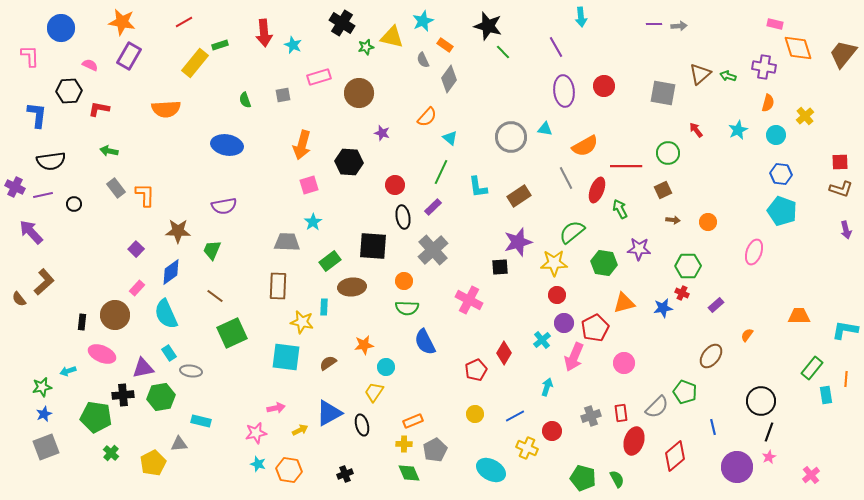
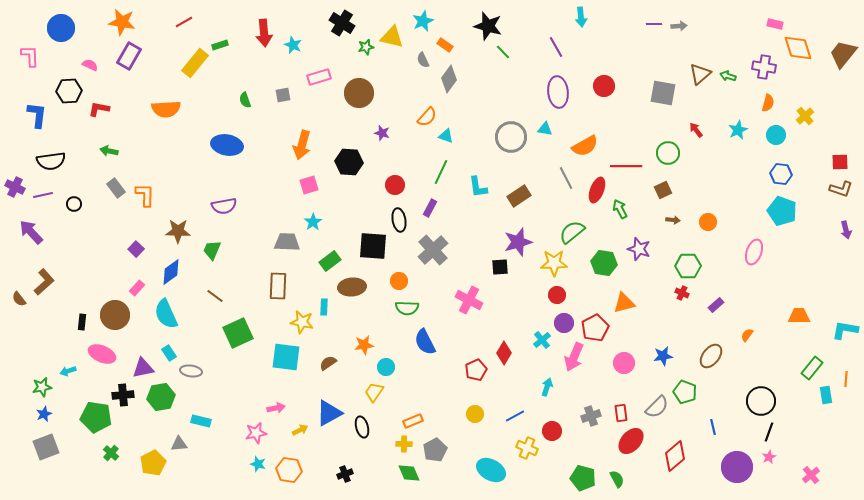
purple ellipse at (564, 91): moved 6 px left, 1 px down
cyan triangle at (450, 138): moved 4 px left, 2 px up; rotated 21 degrees counterclockwise
purple rectangle at (433, 207): moved 3 px left, 1 px down; rotated 18 degrees counterclockwise
black ellipse at (403, 217): moved 4 px left, 3 px down
purple star at (639, 249): rotated 15 degrees clockwise
orange circle at (404, 281): moved 5 px left
blue star at (663, 308): moved 48 px down
green square at (232, 333): moved 6 px right
black ellipse at (362, 425): moved 2 px down
red ellipse at (634, 441): moved 3 px left; rotated 24 degrees clockwise
